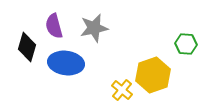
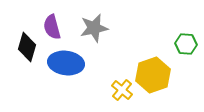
purple semicircle: moved 2 px left, 1 px down
